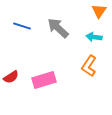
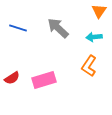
blue line: moved 4 px left, 2 px down
cyan arrow: rotated 14 degrees counterclockwise
red semicircle: moved 1 px right, 1 px down
